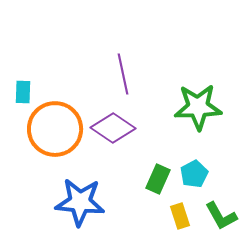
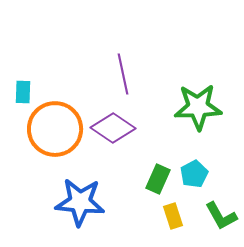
yellow rectangle: moved 7 px left
